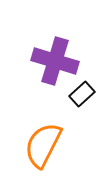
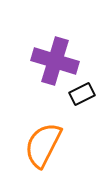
black rectangle: rotated 15 degrees clockwise
